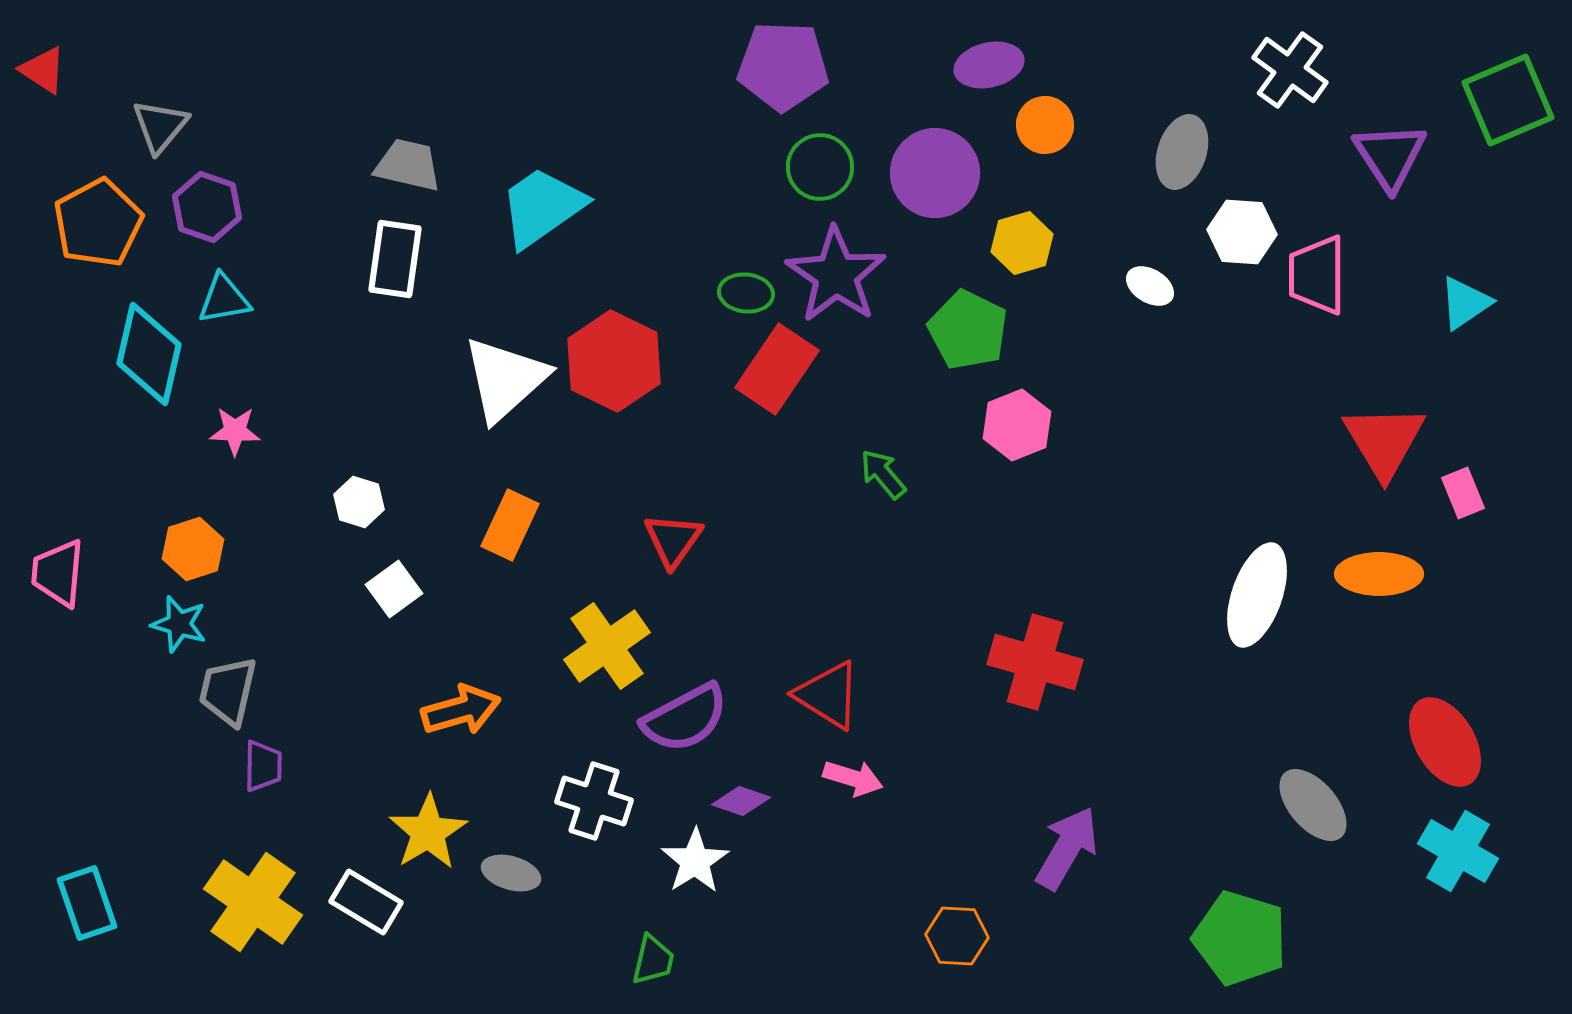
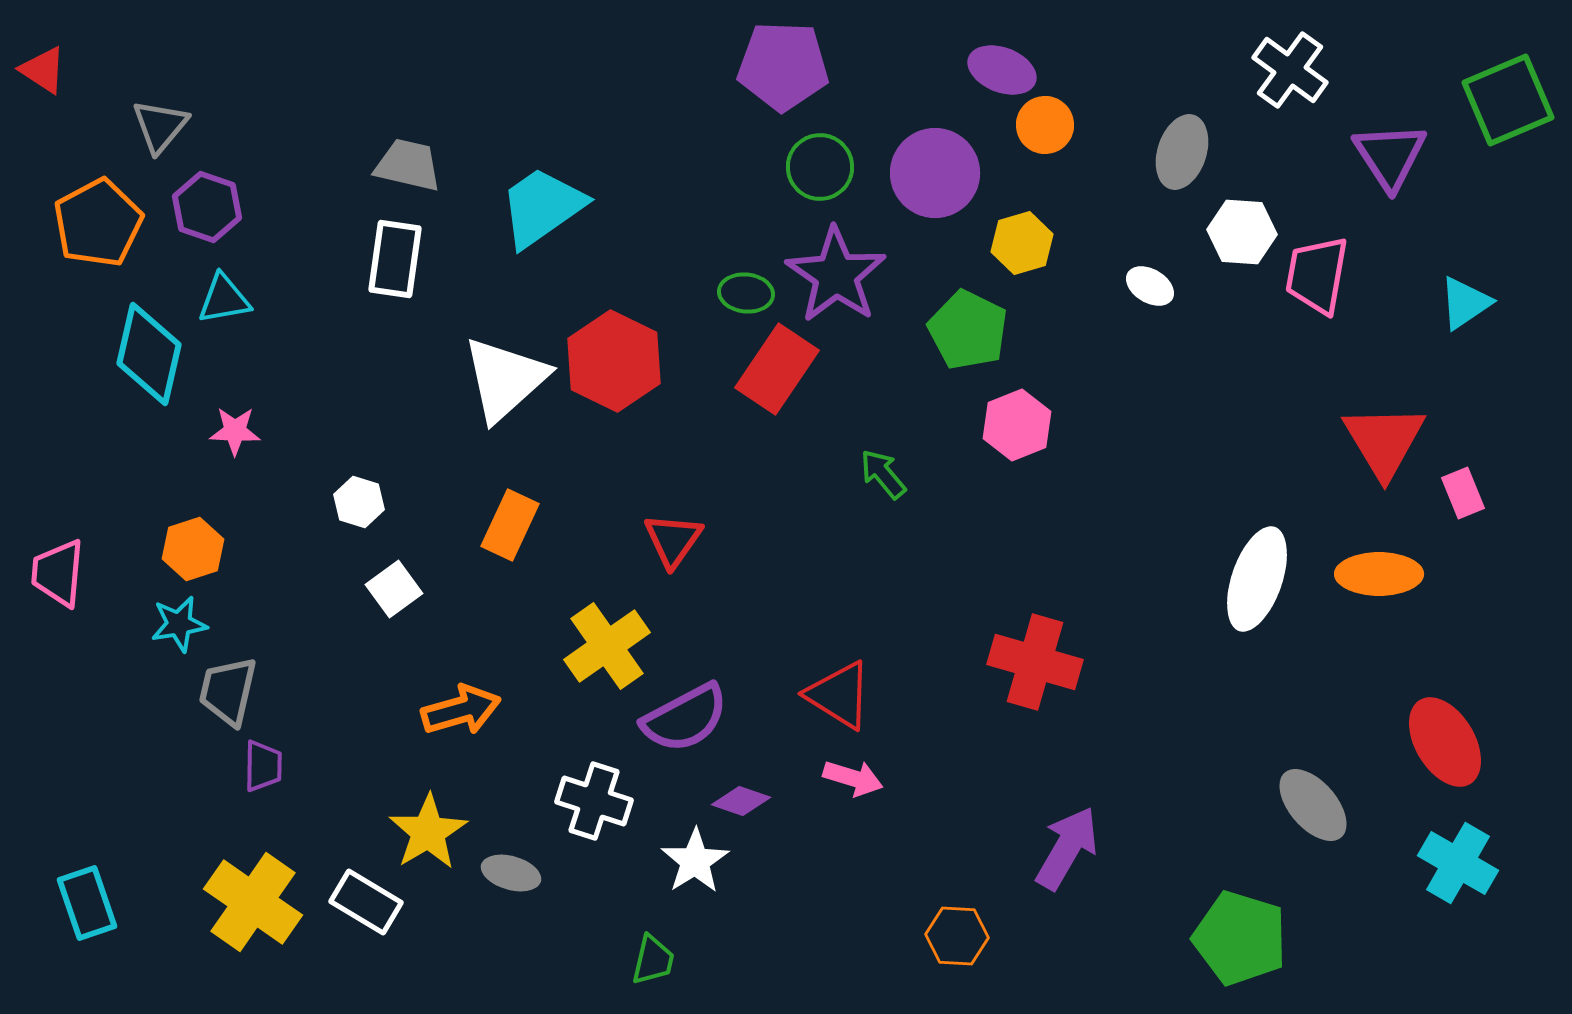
purple ellipse at (989, 65): moved 13 px right, 5 px down; rotated 34 degrees clockwise
pink trapezoid at (1317, 275): rotated 10 degrees clockwise
white ellipse at (1257, 595): moved 16 px up
cyan star at (179, 624): rotated 26 degrees counterclockwise
red triangle at (828, 695): moved 11 px right
cyan cross at (1458, 851): moved 12 px down
